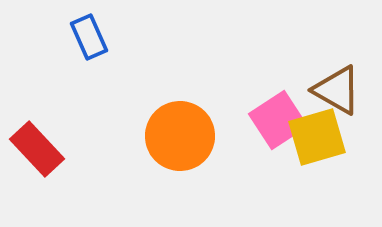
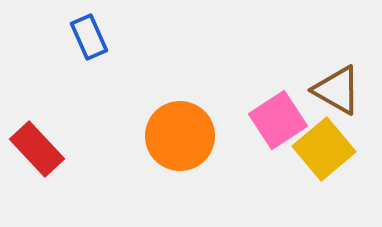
yellow square: moved 7 px right, 12 px down; rotated 24 degrees counterclockwise
